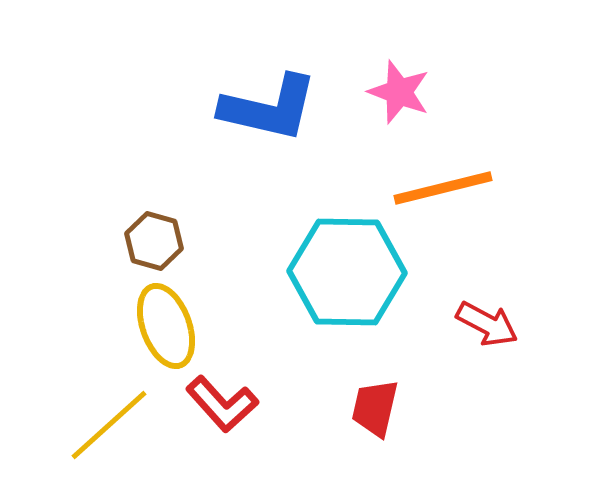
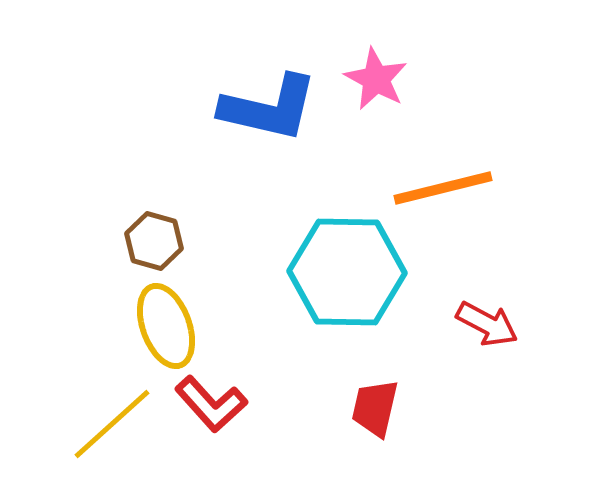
pink star: moved 23 px left, 13 px up; rotated 8 degrees clockwise
red L-shape: moved 11 px left
yellow line: moved 3 px right, 1 px up
